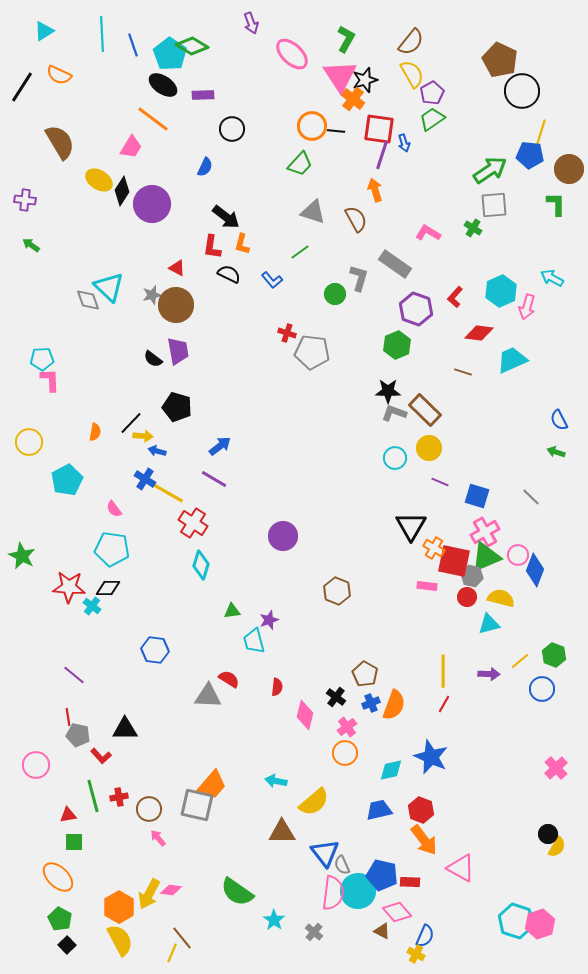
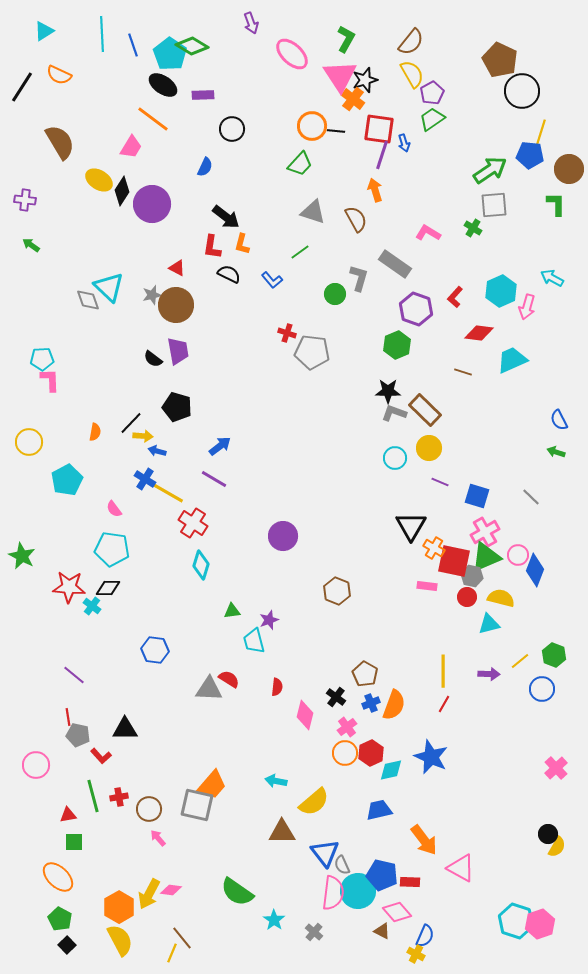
gray triangle at (208, 696): moved 1 px right, 7 px up
red hexagon at (421, 810): moved 50 px left, 57 px up; rotated 15 degrees clockwise
